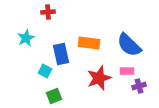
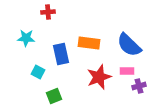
cyan star: rotated 30 degrees clockwise
cyan square: moved 7 px left, 1 px down
red star: moved 1 px up
